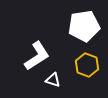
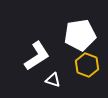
white pentagon: moved 4 px left, 9 px down
